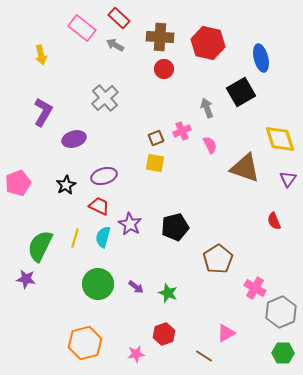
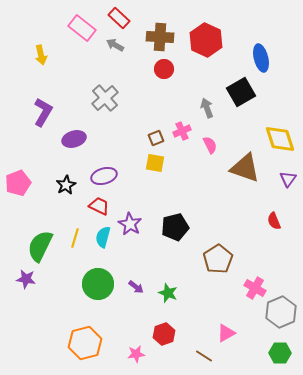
red hexagon at (208, 43): moved 2 px left, 3 px up; rotated 12 degrees clockwise
green hexagon at (283, 353): moved 3 px left
